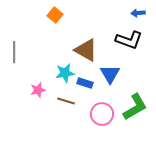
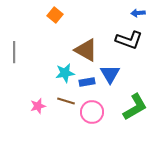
blue rectangle: moved 2 px right, 1 px up; rotated 28 degrees counterclockwise
pink star: moved 16 px down
pink circle: moved 10 px left, 2 px up
